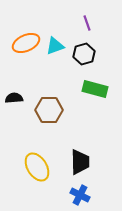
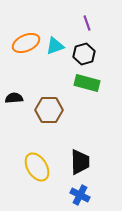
green rectangle: moved 8 px left, 6 px up
